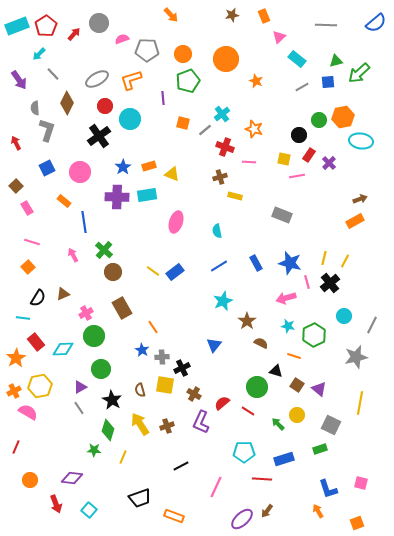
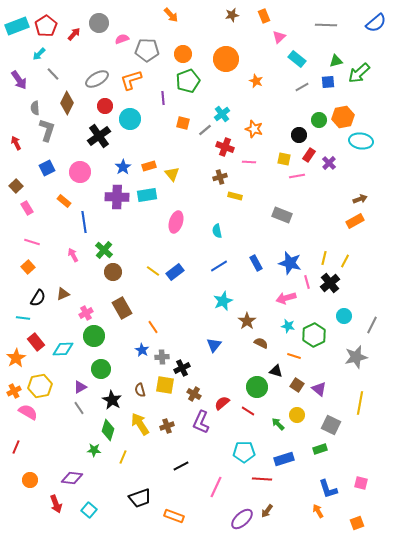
yellow triangle at (172, 174): rotated 28 degrees clockwise
